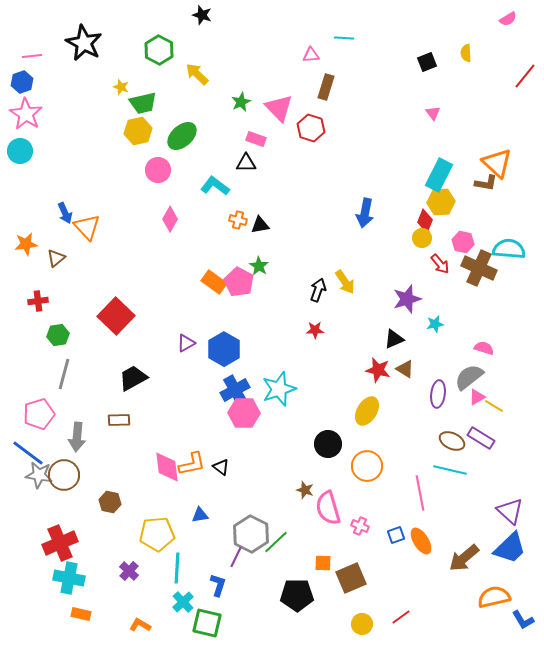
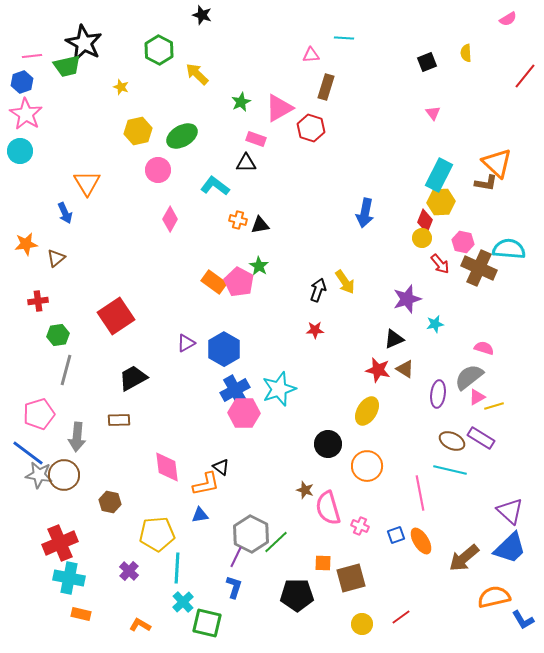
green trapezoid at (143, 103): moved 76 px left, 37 px up
pink triangle at (279, 108): rotated 44 degrees clockwise
green ellipse at (182, 136): rotated 12 degrees clockwise
orange triangle at (87, 227): moved 44 px up; rotated 12 degrees clockwise
red square at (116, 316): rotated 12 degrees clockwise
gray line at (64, 374): moved 2 px right, 4 px up
yellow line at (494, 406): rotated 48 degrees counterclockwise
orange L-shape at (192, 464): moved 14 px right, 20 px down
brown square at (351, 578): rotated 8 degrees clockwise
blue L-shape at (218, 585): moved 16 px right, 2 px down
